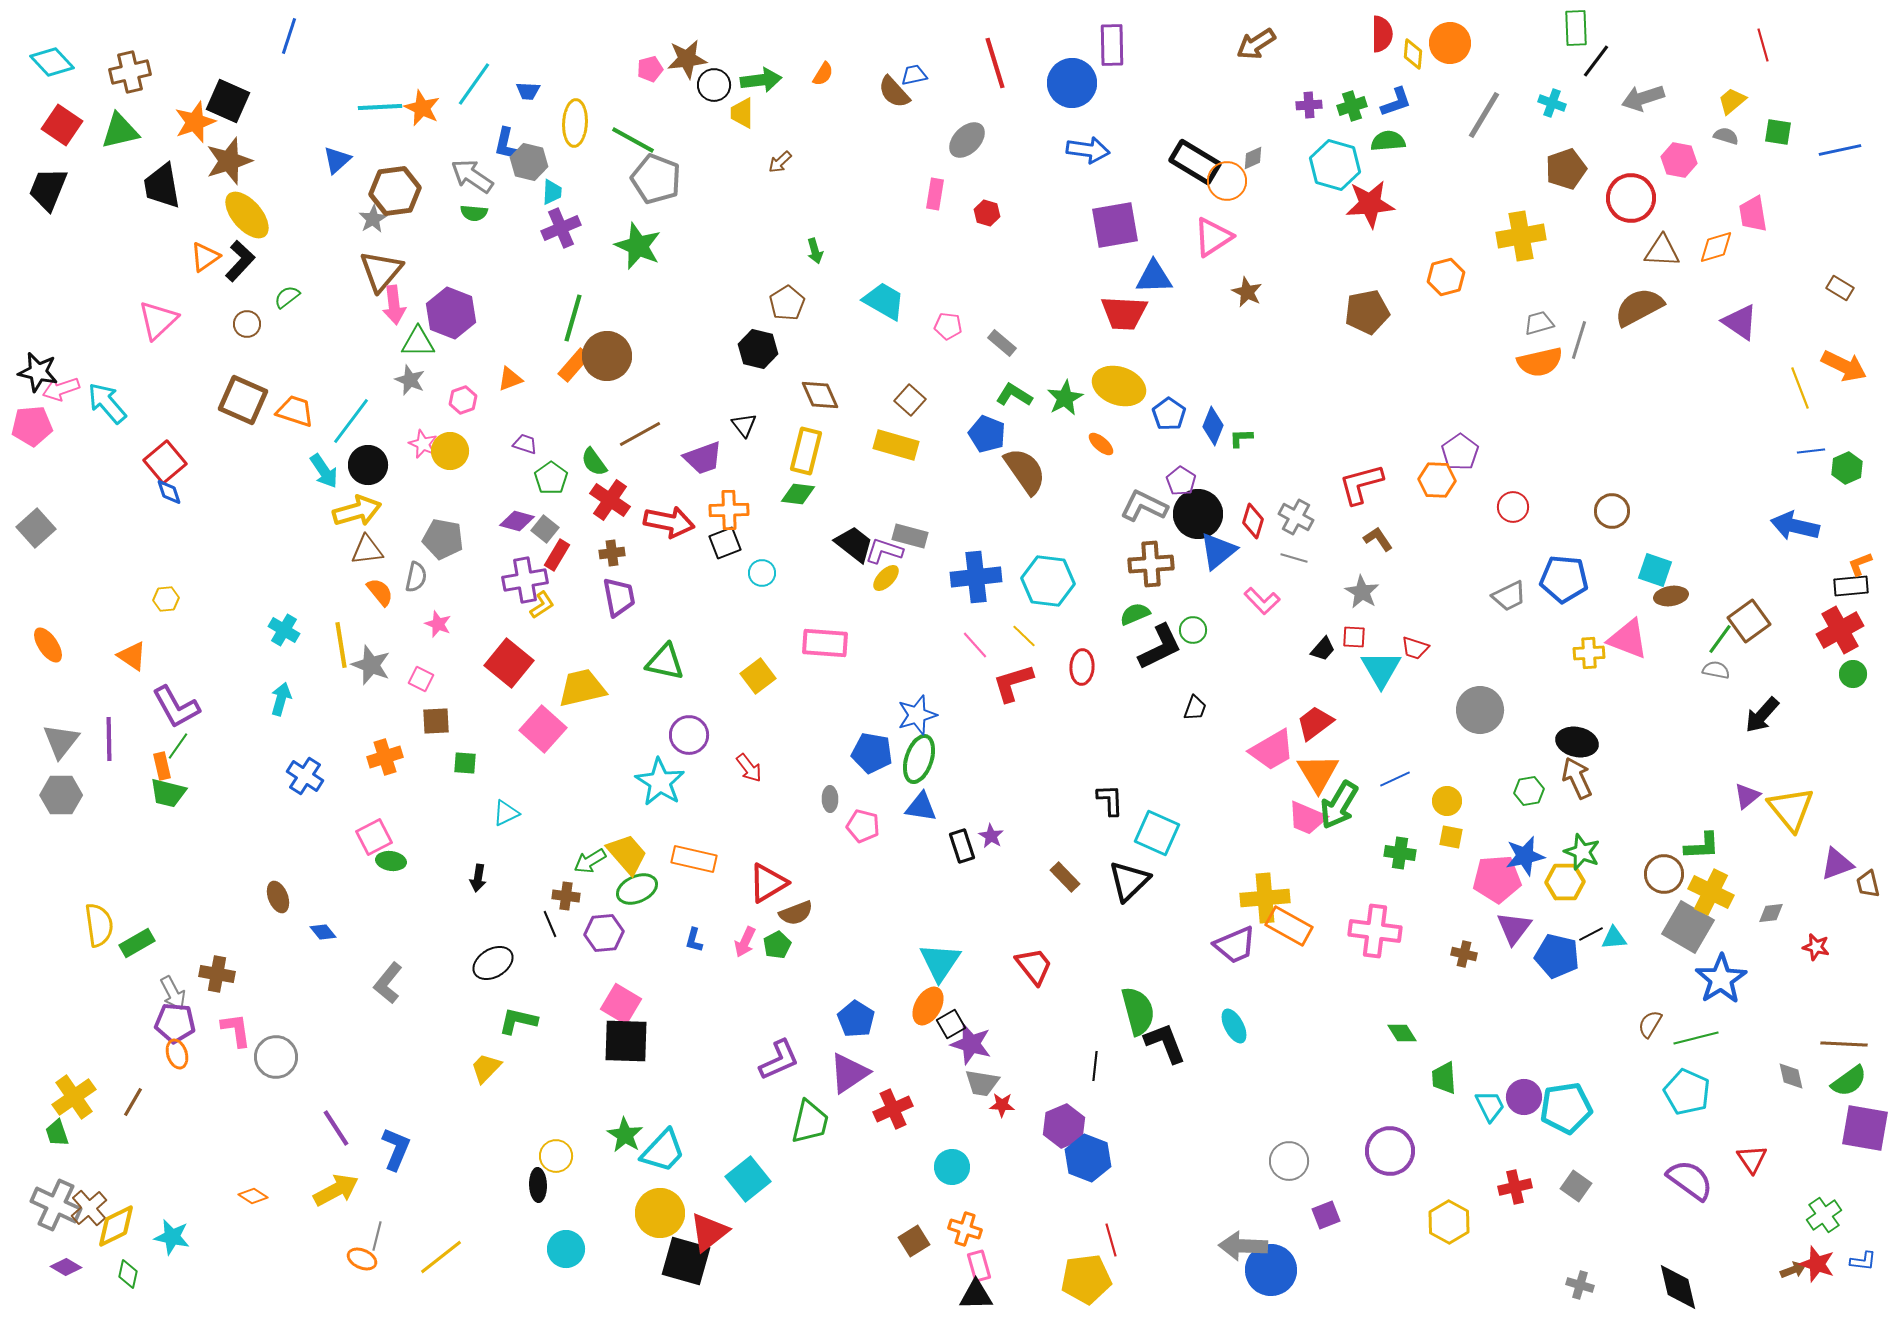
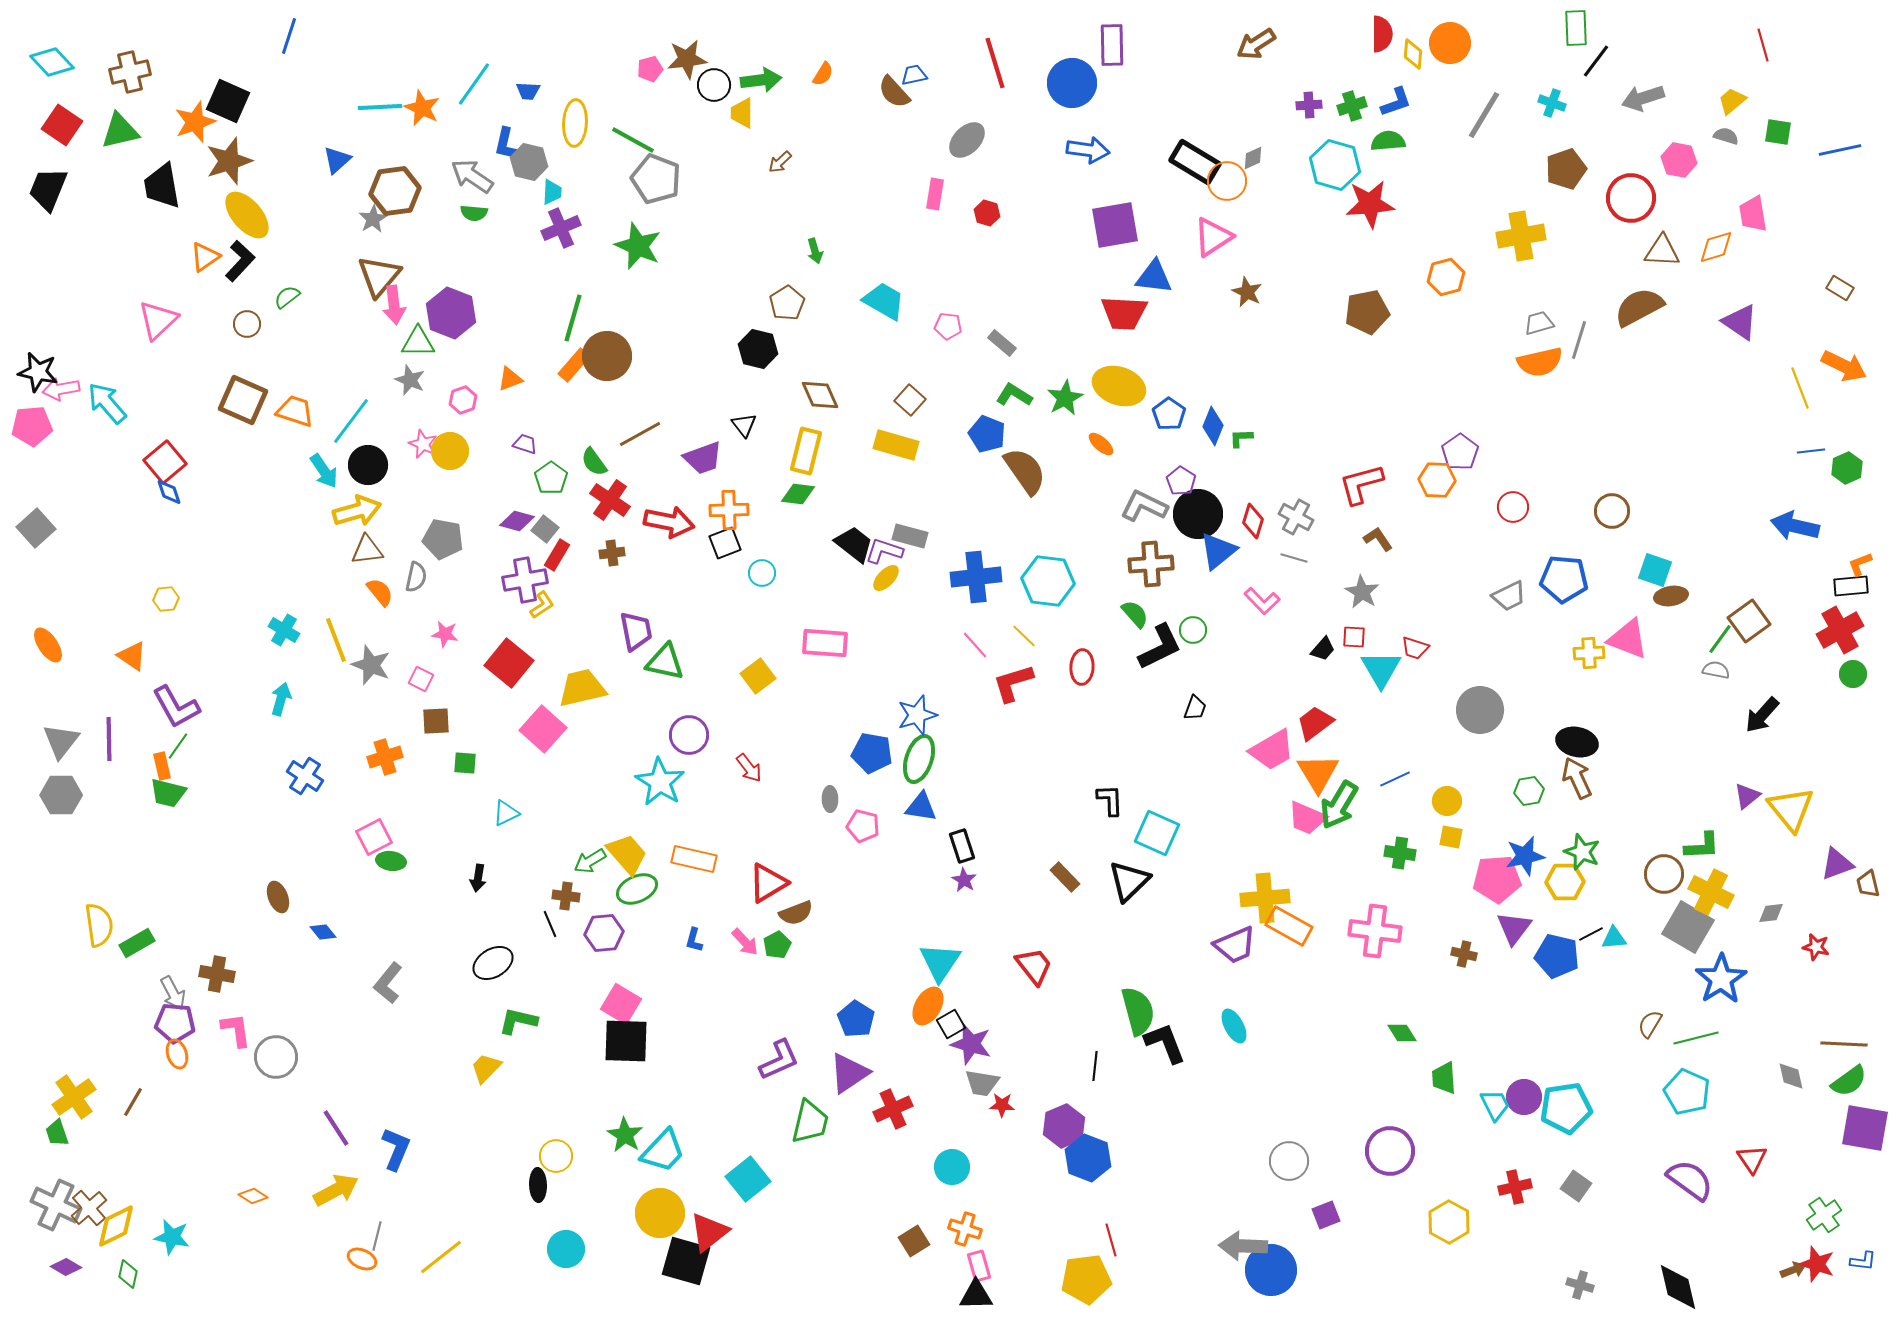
brown triangle at (381, 271): moved 2 px left, 5 px down
blue triangle at (1154, 277): rotated 9 degrees clockwise
pink arrow at (61, 389): rotated 9 degrees clockwise
purple trapezoid at (619, 597): moved 17 px right, 34 px down
green semicircle at (1135, 614): rotated 72 degrees clockwise
pink star at (438, 624): moved 7 px right, 10 px down; rotated 12 degrees counterclockwise
yellow line at (341, 645): moved 5 px left, 5 px up; rotated 12 degrees counterclockwise
purple star at (991, 836): moved 27 px left, 44 px down
pink arrow at (745, 942): rotated 68 degrees counterclockwise
cyan trapezoid at (1490, 1106): moved 5 px right, 1 px up
